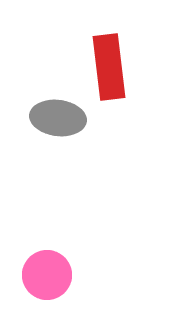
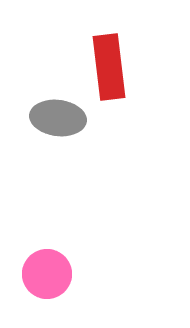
pink circle: moved 1 px up
